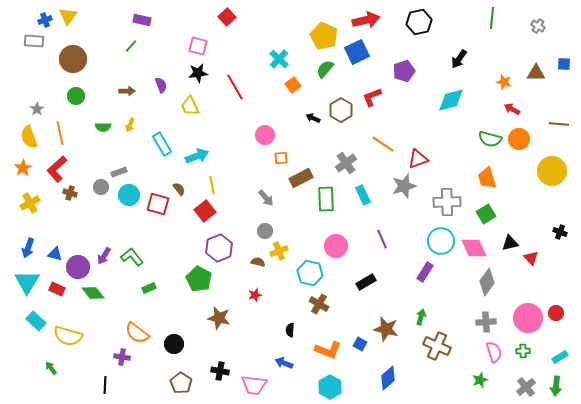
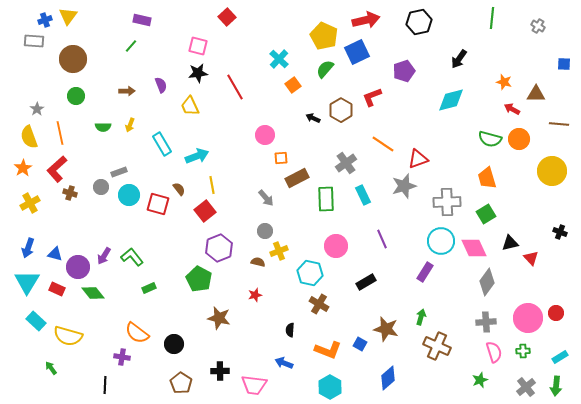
brown triangle at (536, 73): moved 21 px down
brown rectangle at (301, 178): moved 4 px left
black cross at (220, 371): rotated 12 degrees counterclockwise
